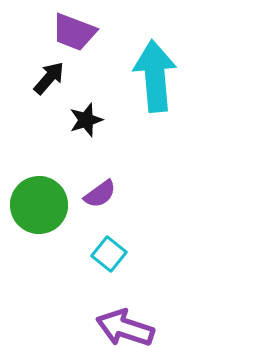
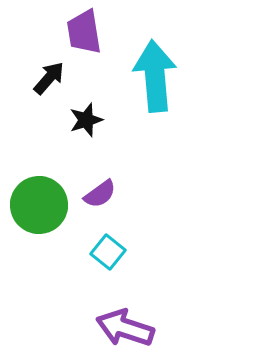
purple trapezoid: moved 10 px right; rotated 60 degrees clockwise
cyan square: moved 1 px left, 2 px up
